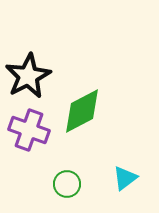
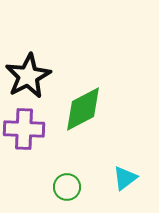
green diamond: moved 1 px right, 2 px up
purple cross: moved 5 px left, 1 px up; rotated 18 degrees counterclockwise
green circle: moved 3 px down
